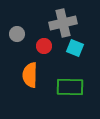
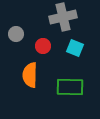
gray cross: moved 6 px up
gray circle: moved 1 px left
red circle: moved 1 px left
